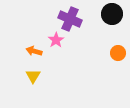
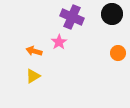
purple cross: moved 2 px right, 2 px up
pink star: moved 3 px right, 2 px down
yellow triangle: rotated 28 degrees clockwise
